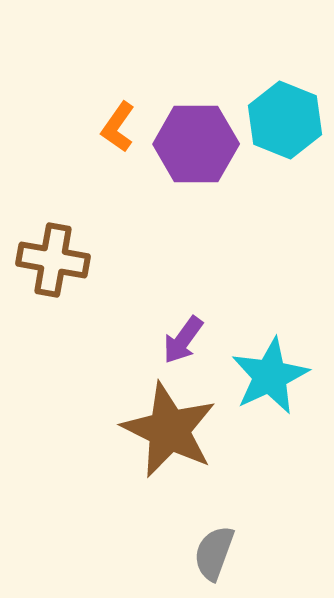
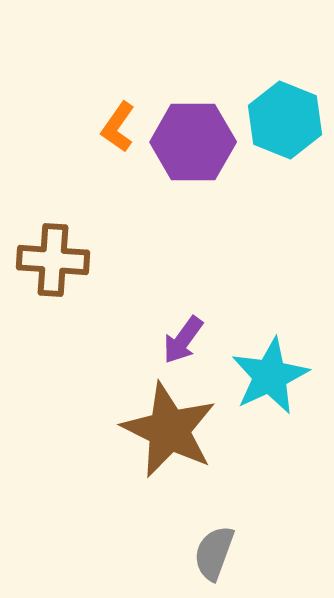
purple hexagon: moved 3 px left, 2 px up
brown cross: rotated 6 degrees counterclockwise
